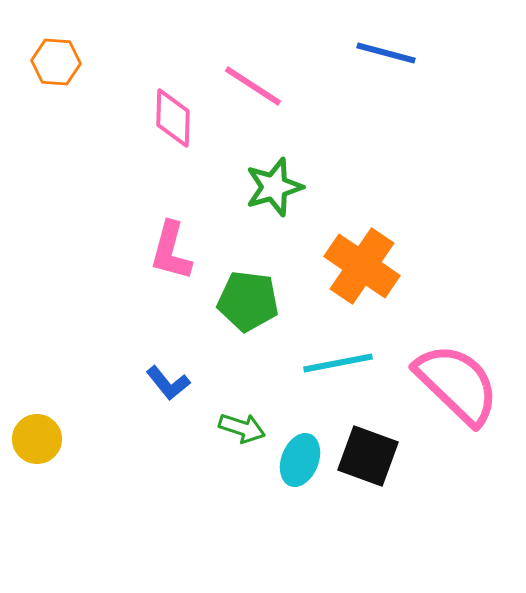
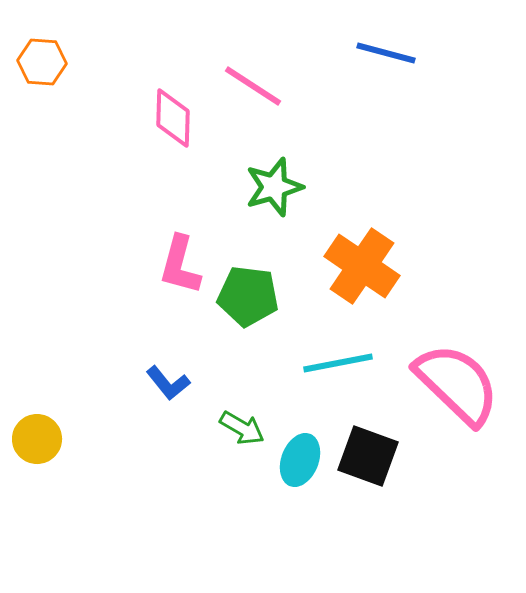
orange hexagon: moved 14 px left
pink L-shape: moved 9 px right, 14 px down
green pentagon: moved 5 px up
green arrow: rotated 12 degrees clockwise
